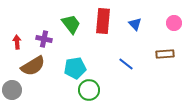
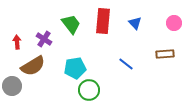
blue triangle: moved 1 px up
purple cross: rotated 21 degrees clockwise
gray circle: moved 4 px up
